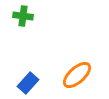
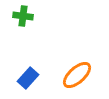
blue rectangle: moved 5 px up
